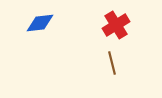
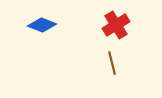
blue diamond: moved 2 px right, 2 px down; rotated 28 degrees clockwise
